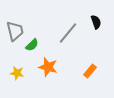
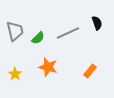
black semicircle: moved 1 px right, 1 px down
gray line: rotated 25 degrees clockwise
green semicircle: moved 6 px right, 7 px up
yellow star: moved 2 px left, 1 px down; rotated 24 degrees clockwise
